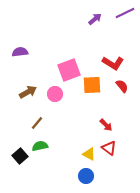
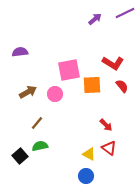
pink square: rotated 10 degrees clockwise
